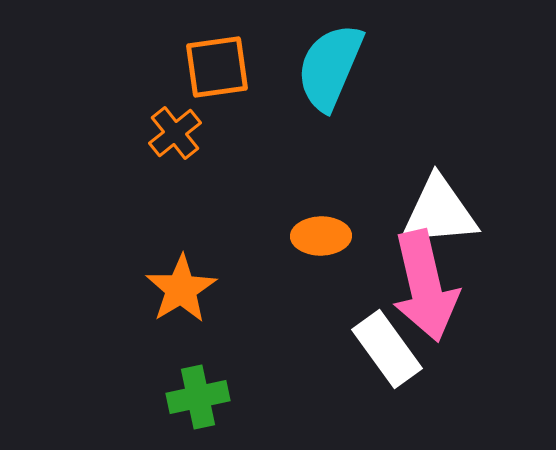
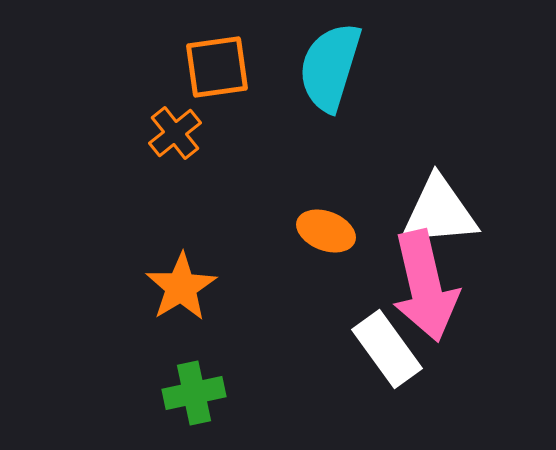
cyan semicircle: rotated 6 degrees counterclockwise
orange ellipse: moved 5 px right, 5 px up; rotated 22 degrees clockwise
orange star: moved 2 px up
green cross: moved 4 px left, 4 px up
